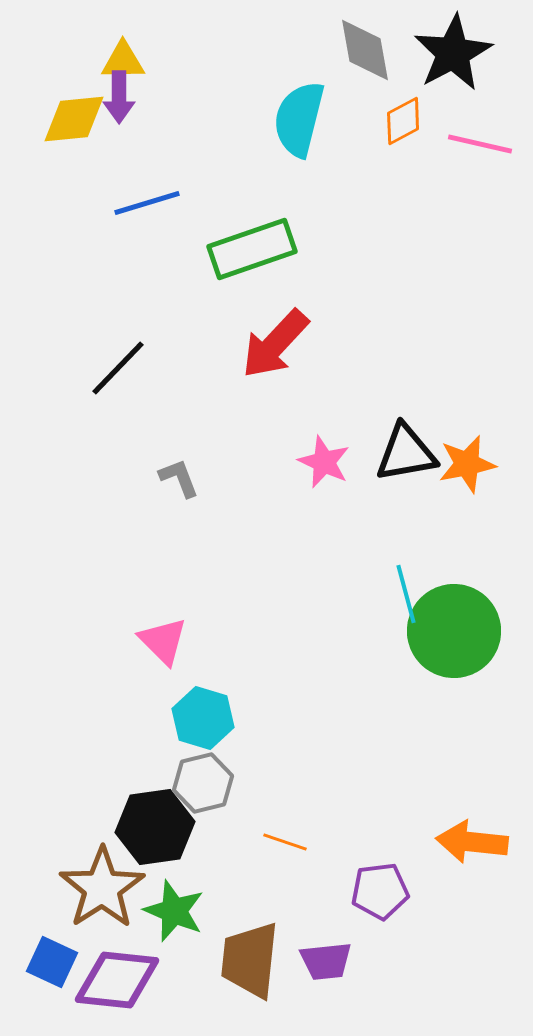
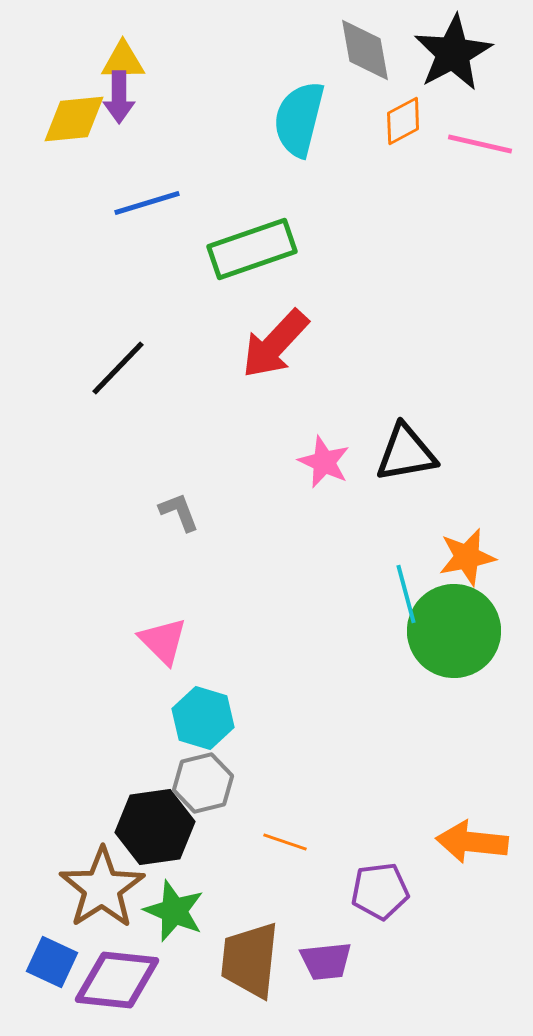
orange star: moved 93 px down
gray L-shape: moved 34 px down
